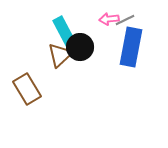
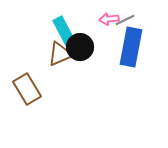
brown triangle: moved 1 px up; rotated 20 degrees clockwise
